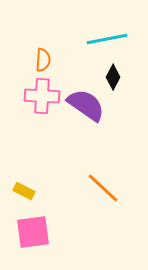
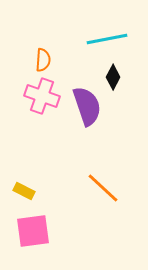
pink cross: rotated 16 degrees clockwise
purple semicircle: moved 1 px right, 1 px down; rotated 36 degrees clockwise
pink square: moved 1 px up
